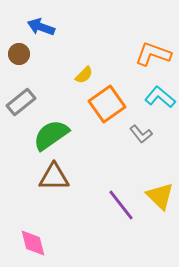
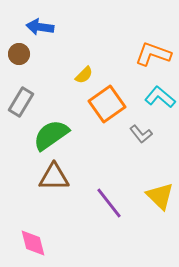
blue arrow: moved 1 px left; rotated 12 degrees counterclockwise
gray rectangle: rotated 20 degrees counterclockwise
purple line: moved 12 px left, 2 px up
